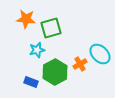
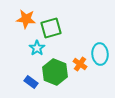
cyan star: moved 2 px up; rotated 21 degrees counterclockwise
cyan ellipse: rotated 40 degrees clockwise
orange cross: rotated 24 degrees counterclockwise
green hexagon: rotated 10 degrees counterclockwise
blue rectangle: rotated 16 degrees clockwise
